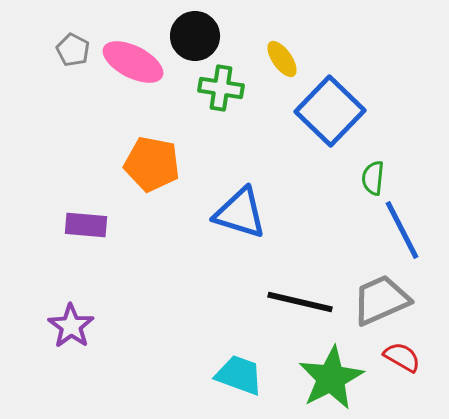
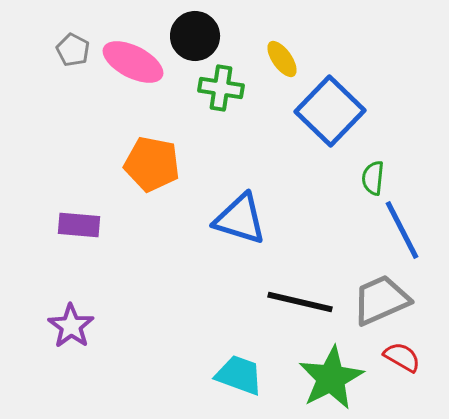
blue triangle: moved 6 px down
purple rectangle: moved 7 px left
